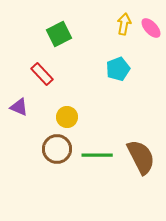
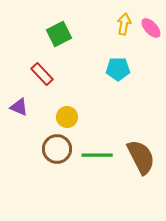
cyan pentagon: rotated 20 degrees clockwise
